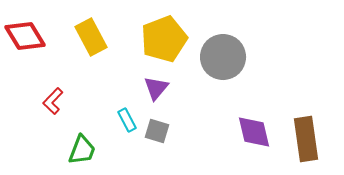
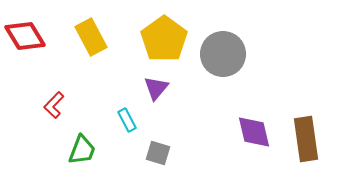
yellow pentagon: rotated 15 degrees counterclockwise
gray circle: moved 3 px up
red L-shape: moved 1 px right, 4 px down
gray square: moved 1 px right, 22 px down
